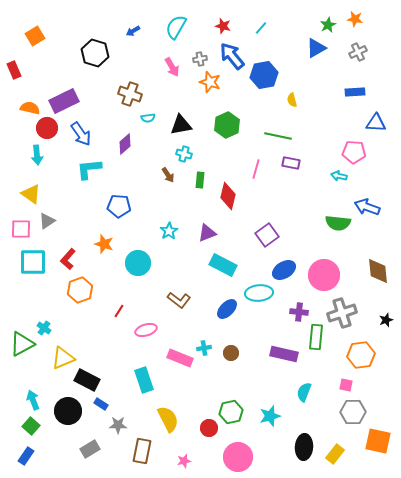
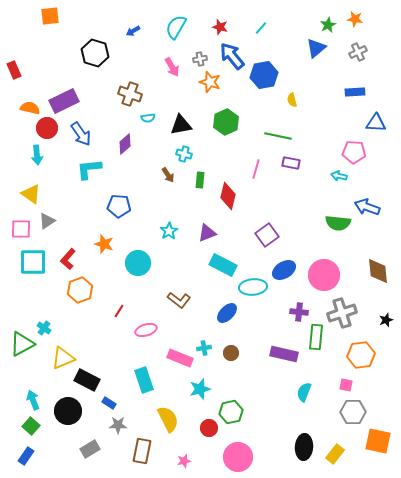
red star at (223, 26): moved 3 px left, 1 px down
orange square at (35, 36): moved 15 px right, 20 px up; rotated 24 degrees clockwise
blue triangle at (316, 48): rotated 10 degrees counterclockwise
green hexagon at (227, 125): moved 1 px left, 3 px up
cyan ellipse at (259, 293): moved 6 px left, 6 px up
blue ellipse at (227, 309): moved 4 px down
blue rectangle at (101, 404): moved 8 px right, 1 px up
cyan star at (270, 416): moved 70 px left, 27 px up
